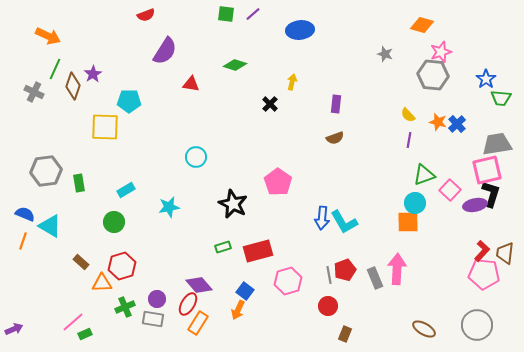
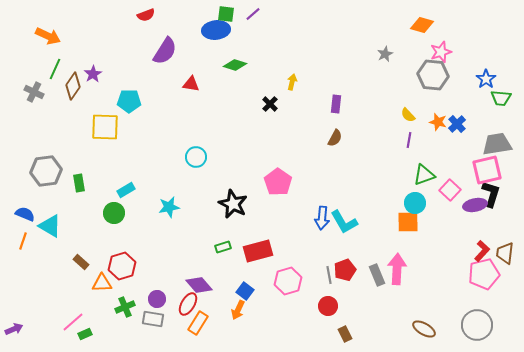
blue ellipse at (300, 30): moved 84 px left
gray star at (385, 54): rotated 28 degrees clockwise
brown diamond at (73, 86): rotated 16 degrees clockwise
brown semicircle at (335, 138): rotated 42 degrees counterclockwise
green circle at (114, 222): moved 9 px up
pink pentagon at (484, 274): rotated 20 degrees counterclockwise
gray rectangle at (375, 278): moved 2 px right, 3 px up
brown rectangle at (345, 334): rotated 49 degrees counterclockwise
